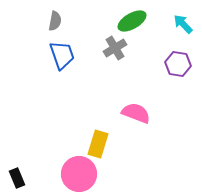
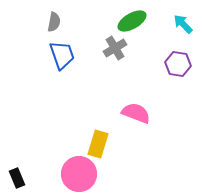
gray semicircle: moved 1 px left, 1 px down
